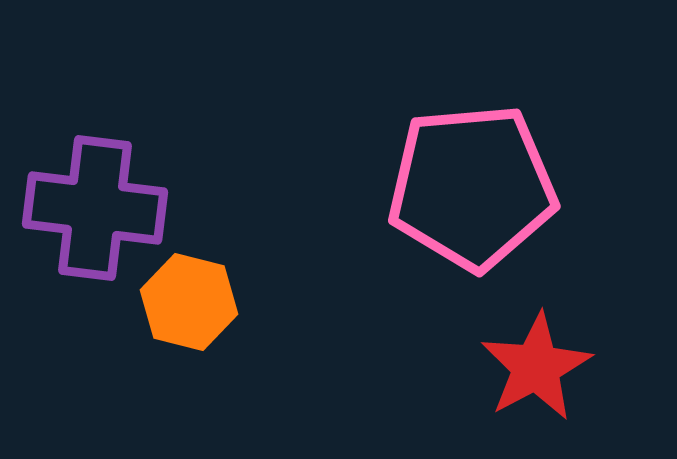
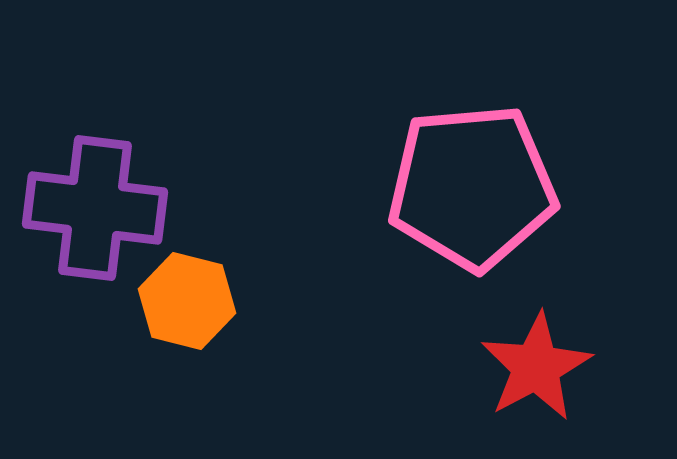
orange hexagon: moved 2 px left, 1 px up
